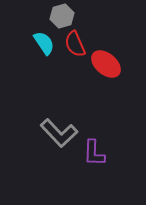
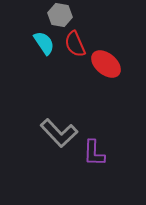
gray hexagon: moved 2 px left, 1 px up; rotated 25 degrees clockwise
